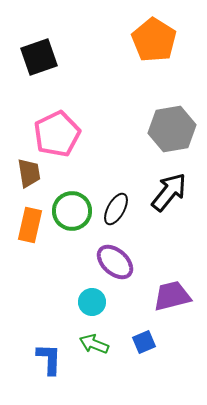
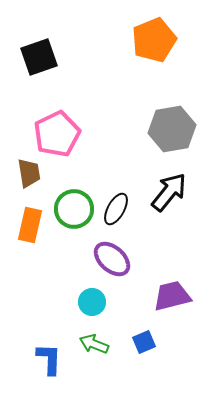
orange pentagon: rotated 18 degrees clockwise
green circle: moved 2 px right, 2 px up
purple ellipse: moved 3 px left, 3 px up
